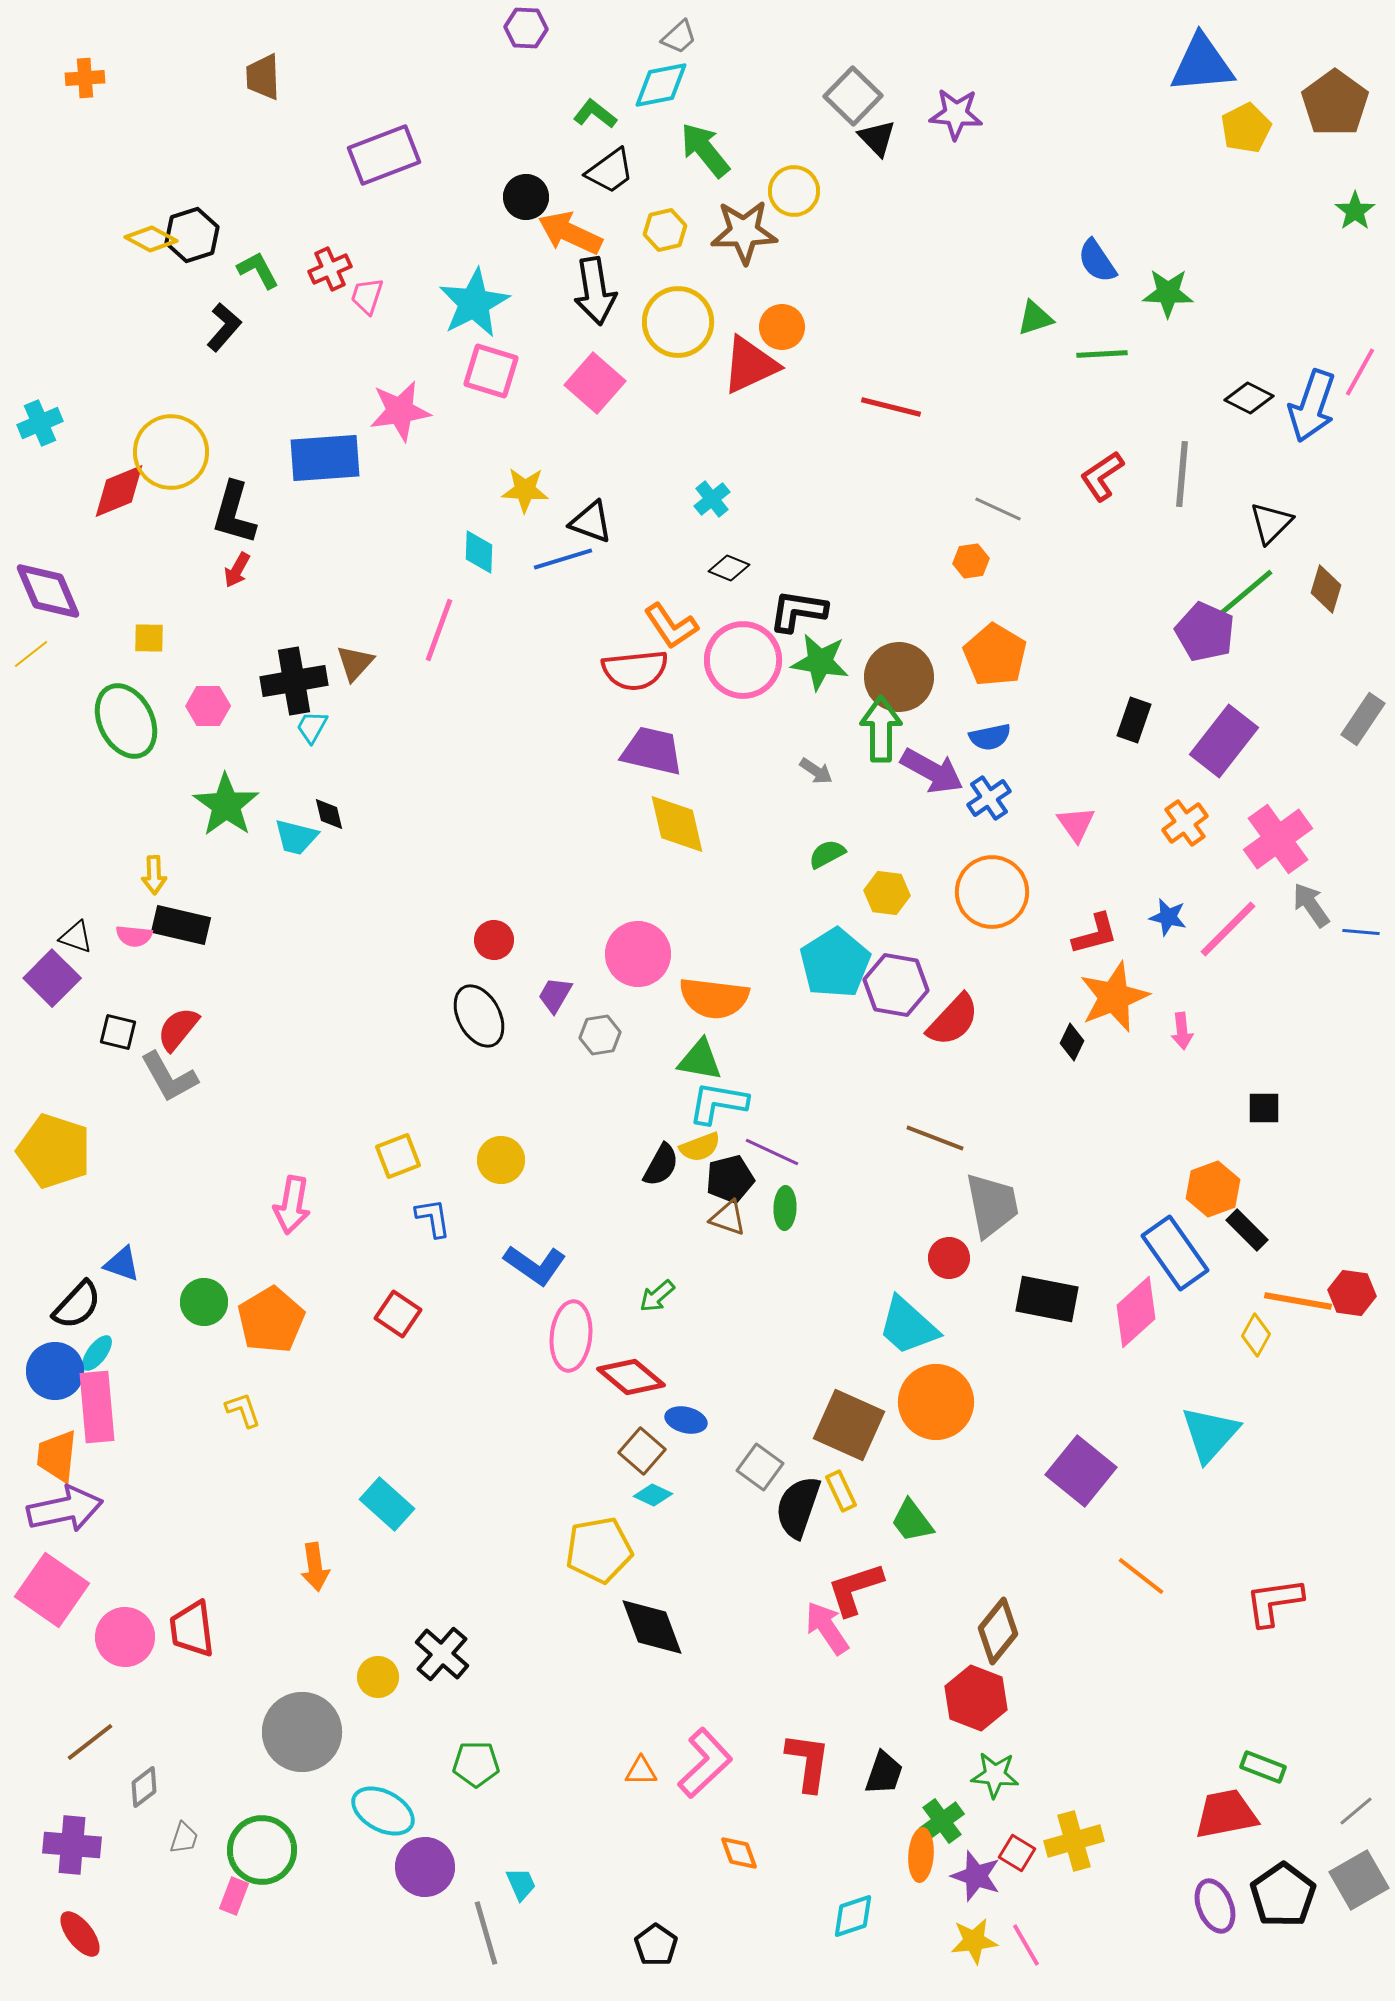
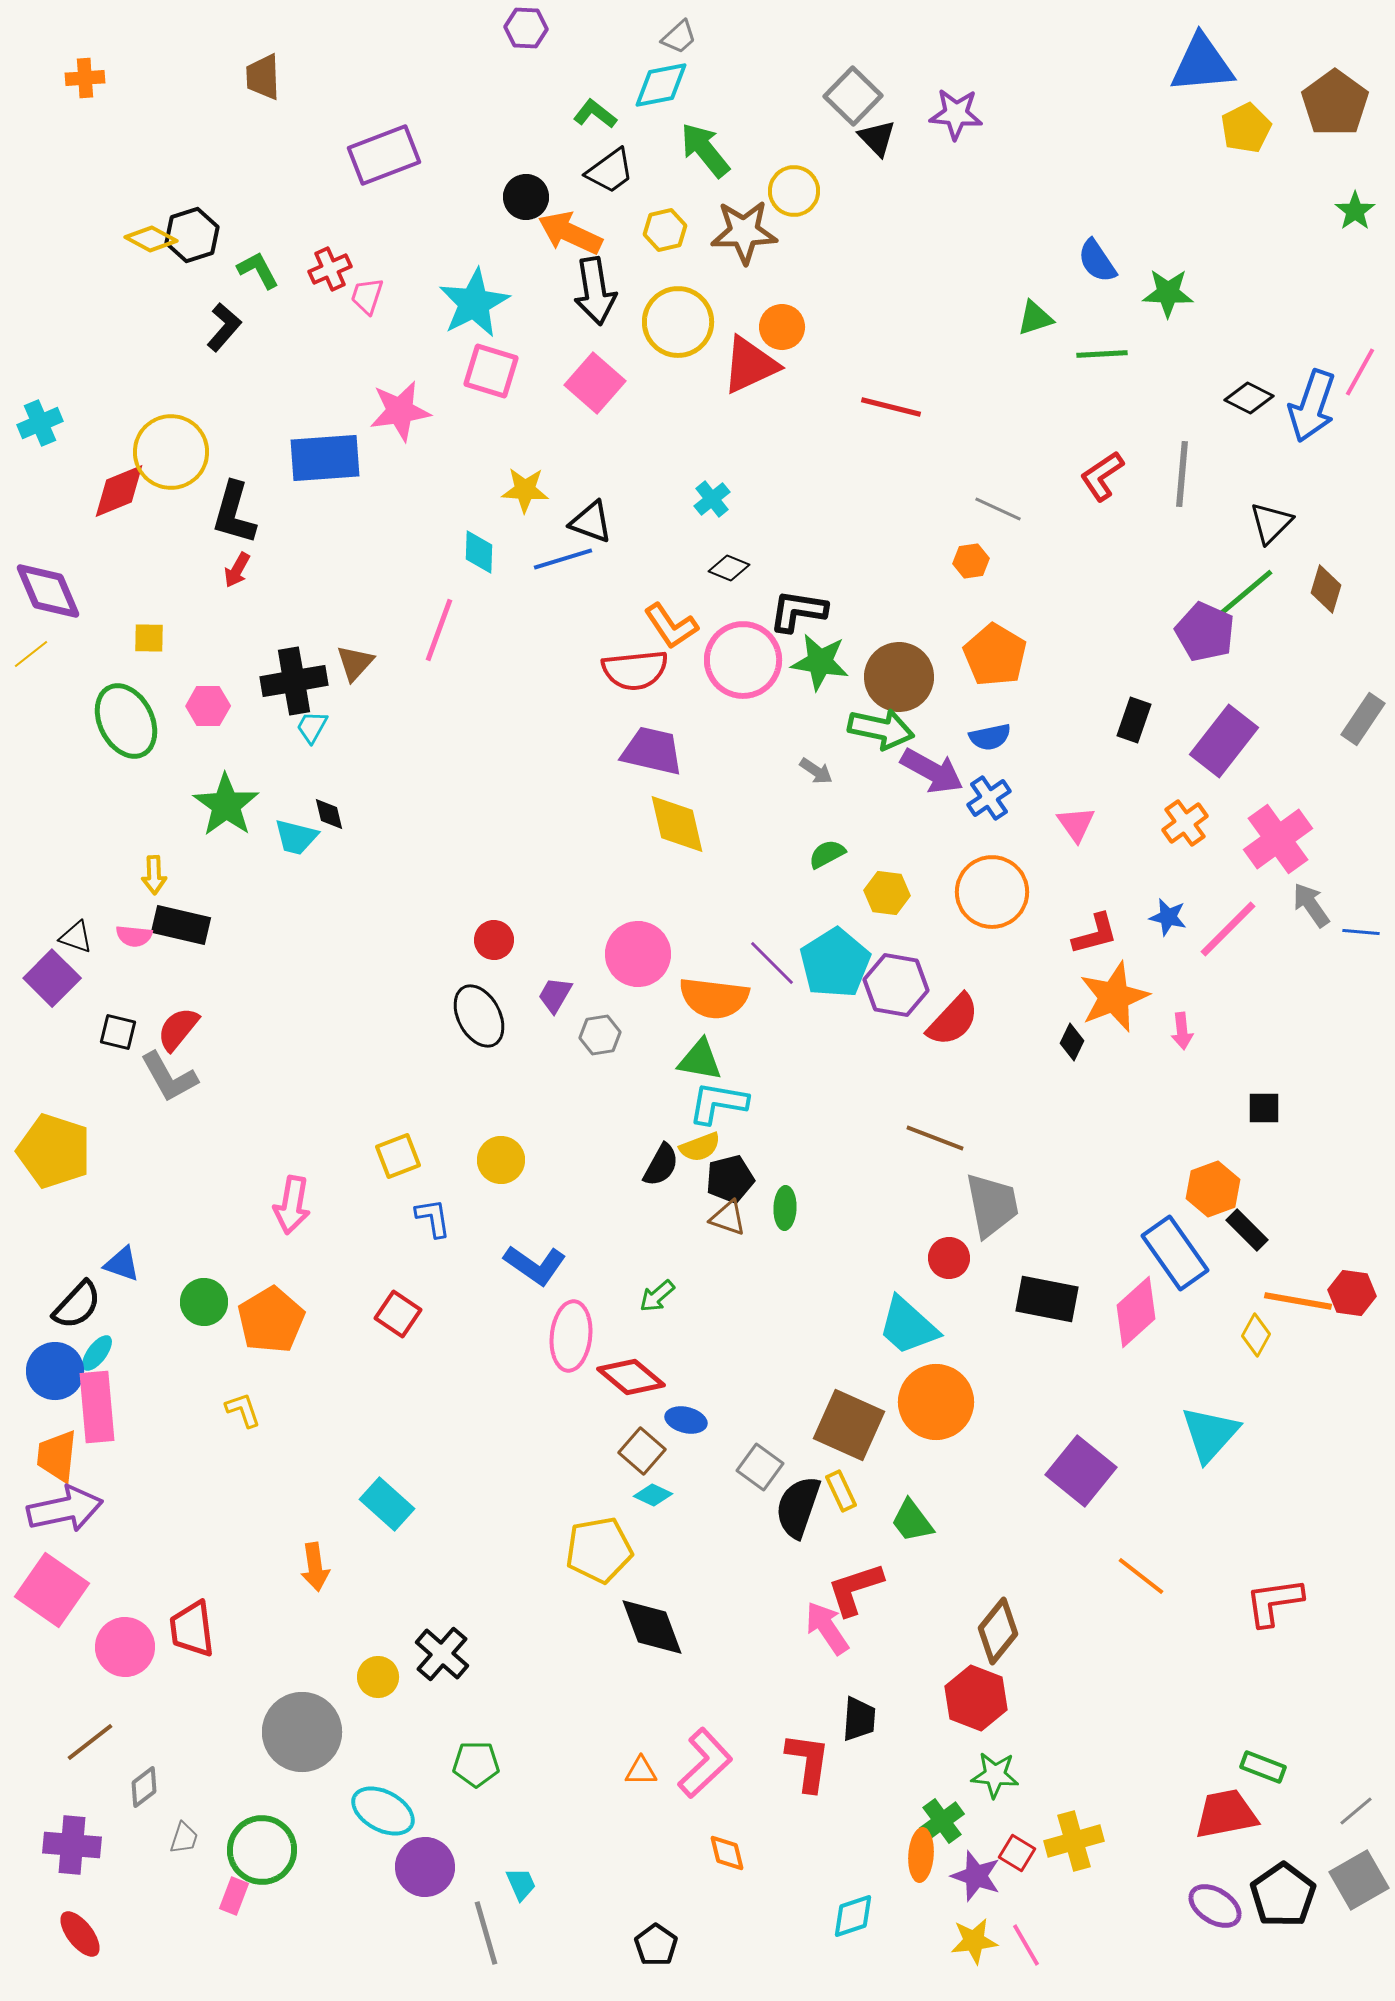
green arrow at (881, 729): rotated 102 degrees clockwise
purple line at (772, 1152): moved 189 px up; rotated 20 degrees clockwise
pink circle at (125, 1637): moved 10 px down
black trapezoid at (884, 1773): moved 25 px left, 54 px up; rotated 15 degrees counterclockwise
orange diamond at (739, 1853): moved 12 px left; rotated 6 degrees clockwise
purple ellipse at (1215, 1906): rotated 36 degrees counterclockwise
